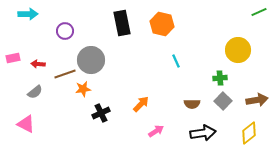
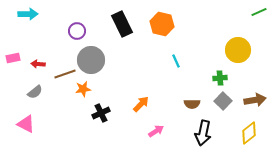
black rectangle: moved 1 px down; rotated 15 degrees counterclockwise
purple circle: moved 12 px right
brown arrow: moved 2 px left
black arrow: rotated 110 degrees clockwise
